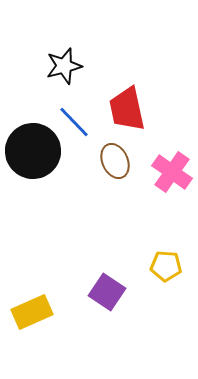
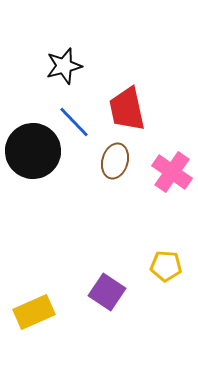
brown ellipse: rotated 40 degrees clockwise
yellow rectangle: moved 2 px right
